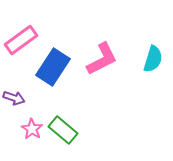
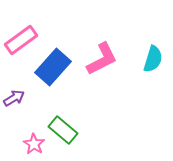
blue rectangle: rotated 9 degrees clockwise
purple arrow: rotated 50 degrees counterclockwise
pink star: moved 2 px right, 15 px down
